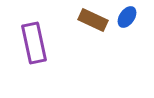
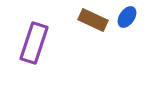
purple rectangle: rotated 30 degrees clockwise
